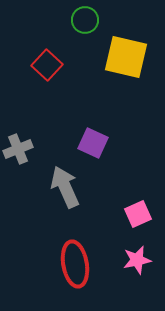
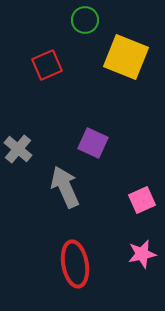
yellow square: rotated 9 degrees clockwise
red square: rotated 24 degrees clockwise
gray cross: rotated 28 degrees counterclockwise
pink square: moved 4 px right, 14 px up
pink star: moved 5 px right, 6 px up
